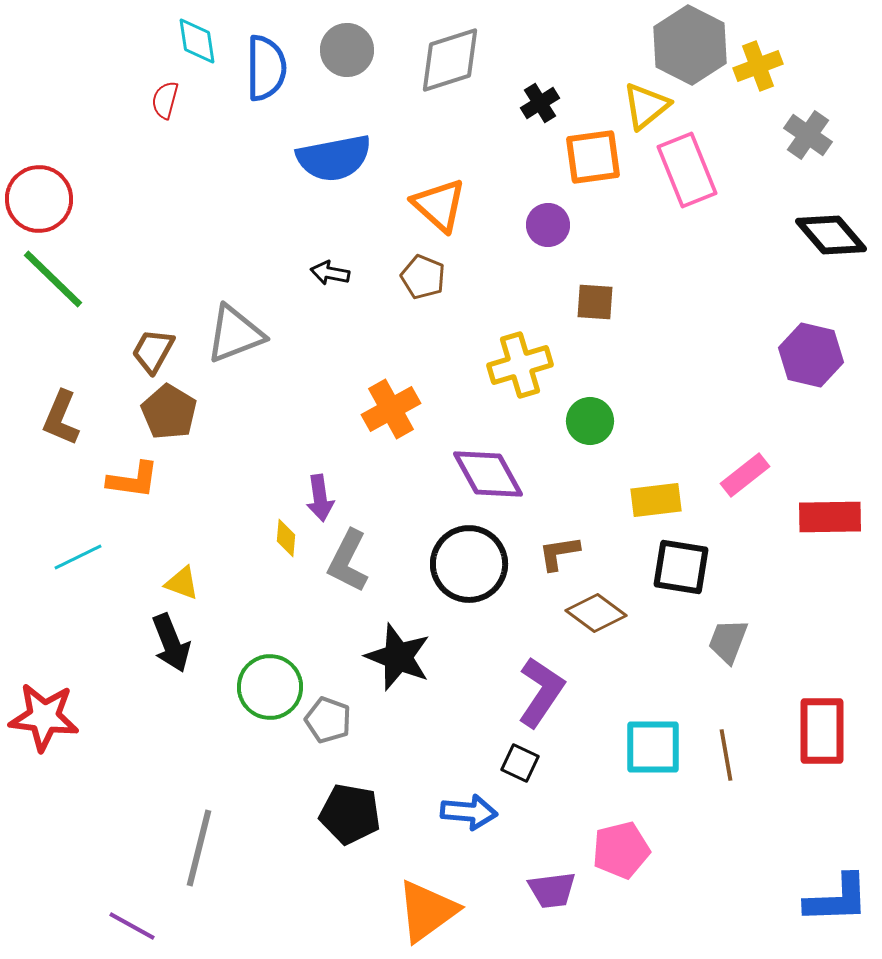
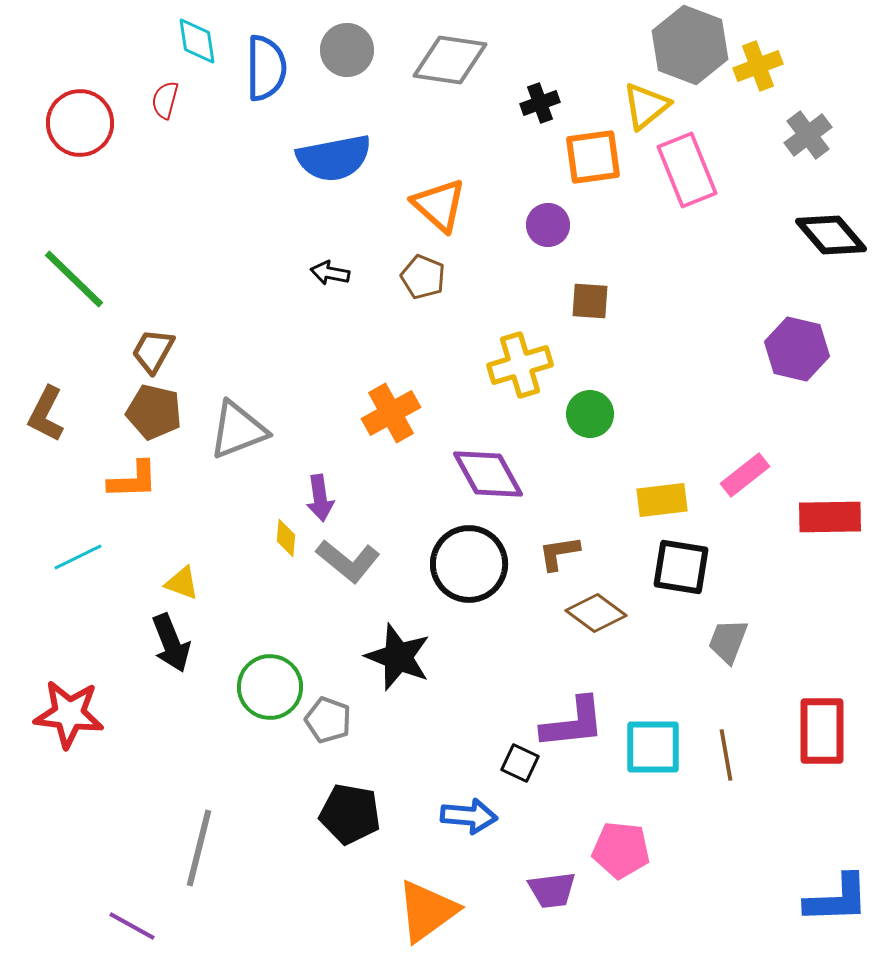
gray hexagon at (690, 45): rotated 6 degrees counterclockwise
gray diamond at (450, 60): rotated 26 degrees clockwise
black cross at (540, 103): rotated 12 degrees clockwise
gray cross at (808, 135): rotated 18 degrees clockwise
red circle at (39, 199): moved 41 px right, 76 px up
green line at (53, 279): moved 21 px right
brown square at (595, 302): moved 5 px left, 1 px up
gray triangle at (235, 334): moved 3 px right, 96 px down
purple hexagon at (811, 355): moved 14 px left, 6 px up
orange cross at (391, 409): moved 4 px down
brown pentagon at (169, 412): moved 15 px left; rotated 18 degrees counterclockwise
brown L-shape at (61, 418): moved 15 px left, 4 px up; rotated 4 degrees clockwise
green circle at (590, 421): moved 7 px up
orange L-shape at (133, 480): rotated 10 degrees counterclockwise
yellow rectangle at (656, 500): moved 6 px right
gray L-shape at (348, 561): rotated 78 degrees counterclockwise
purple L-shape at (541, 692): moved 32 px right, 31 px down; rotated 50 degrees clockwise
red star at (44, 717): moved 25 px right, 3 px up
blue arrow at (469, 812): moved 4 px down
pink pentagon at (621, 850): rotated 20 degrees clockwise
